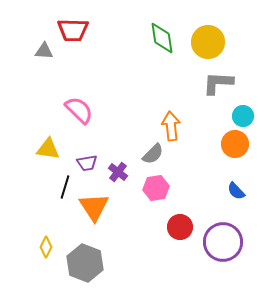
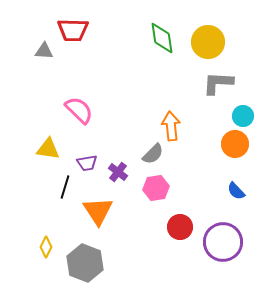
orange triangle: moved 4 px right, 4 px down
